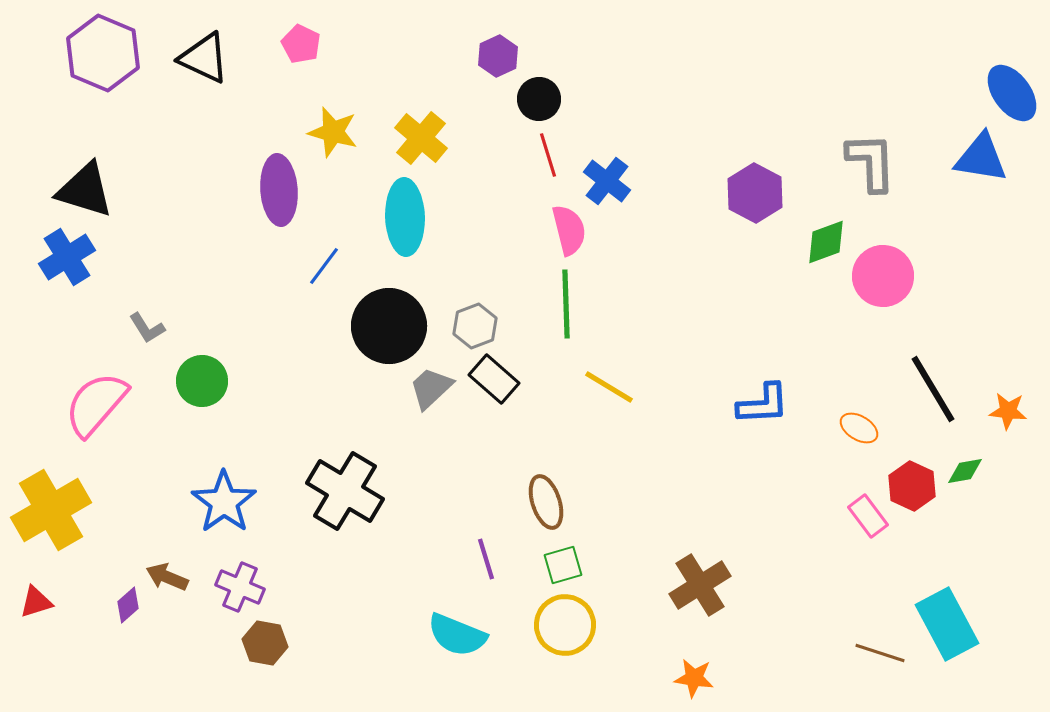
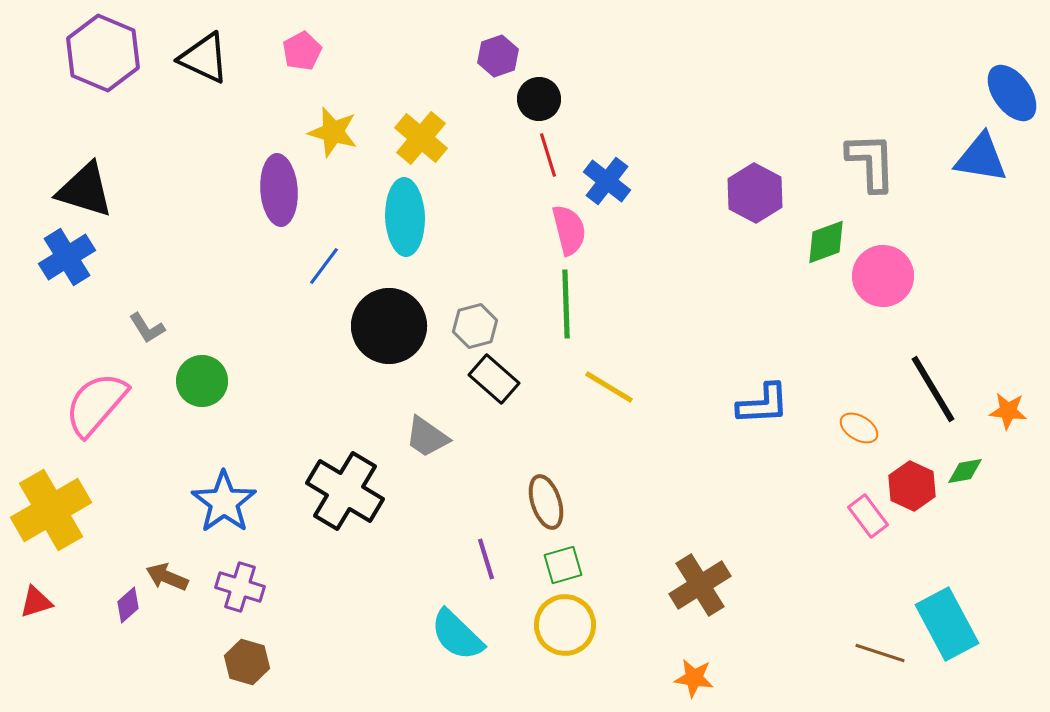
pink pentagon at (301, 44): moved 1 px right, 7 px down; rotated 18 degrees clockwise
purple hexagon at (498, 56): rotated 6 degrees clockwise
gray hexagon at (475, 326): rotated 6 degrees clockwise
gray trapezoid at (431, 388): moved 4 px left, 49 px down; rotated 102 degrees counterclockwise
purple cross at (240, 587): rotated 6 degrees counterclockwise
cyan semicircle at (457, 635): rotated 22 degrees clockwise
brown hexagon at (265, 643): moved 18 px left, 19 px down; rotated 6 degrees clockwise
